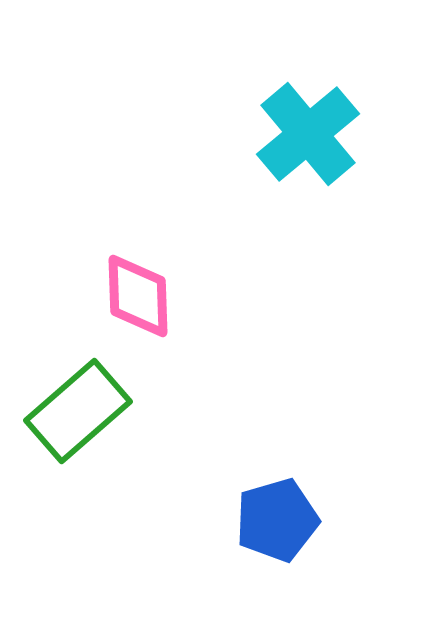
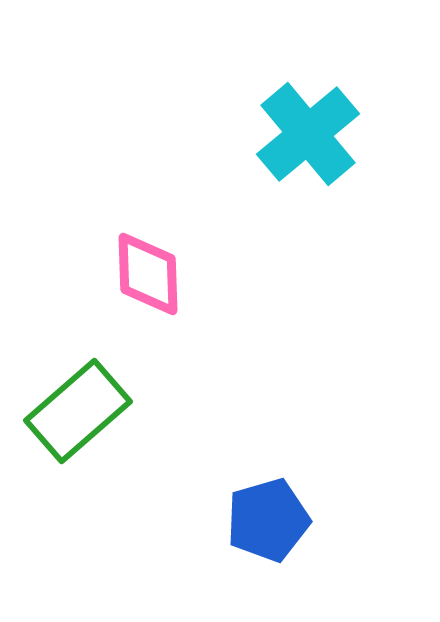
pink diamond: moved 10 px right, 22 px up
blue pentagon: moved 9 px left
